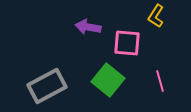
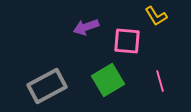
yellow L-shape: rotated 65 degrees counterclockwise
purple arrow: moved 2 px left; rotated 30 degrees counterclockwise
pink square: moved 2 px up
green square: rotated 20 degrees clockwise
